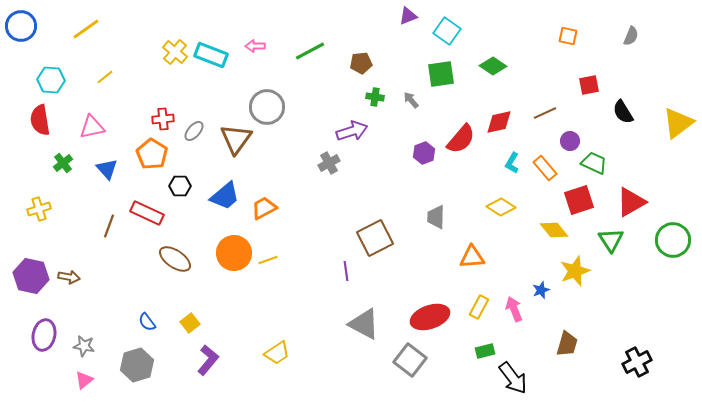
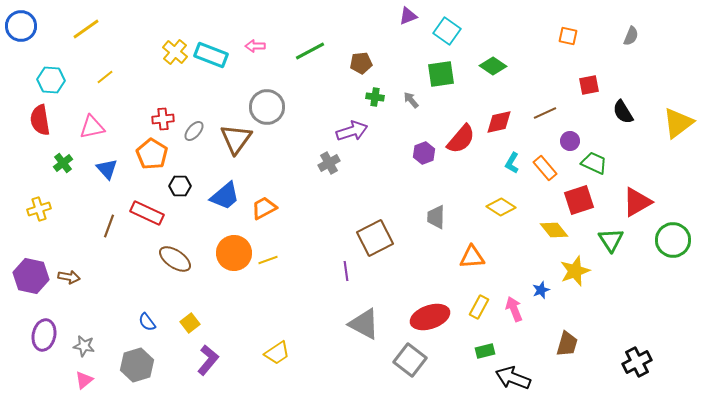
red triangle at (631, 202): moved 6 px right
black arrow at (513, 378): rotated 148 degrees clockwise
